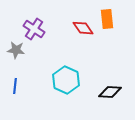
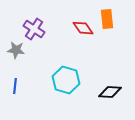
cyan hexagon: rotated 8 degrees counterclockwise
